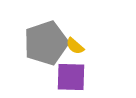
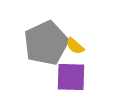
gray pentagon: rotated 6 degrees counterclockwise
